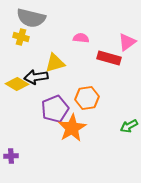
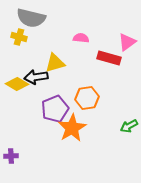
yellow cross: moved 2 px left
